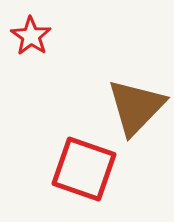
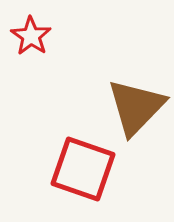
red square: moved 1 px left
